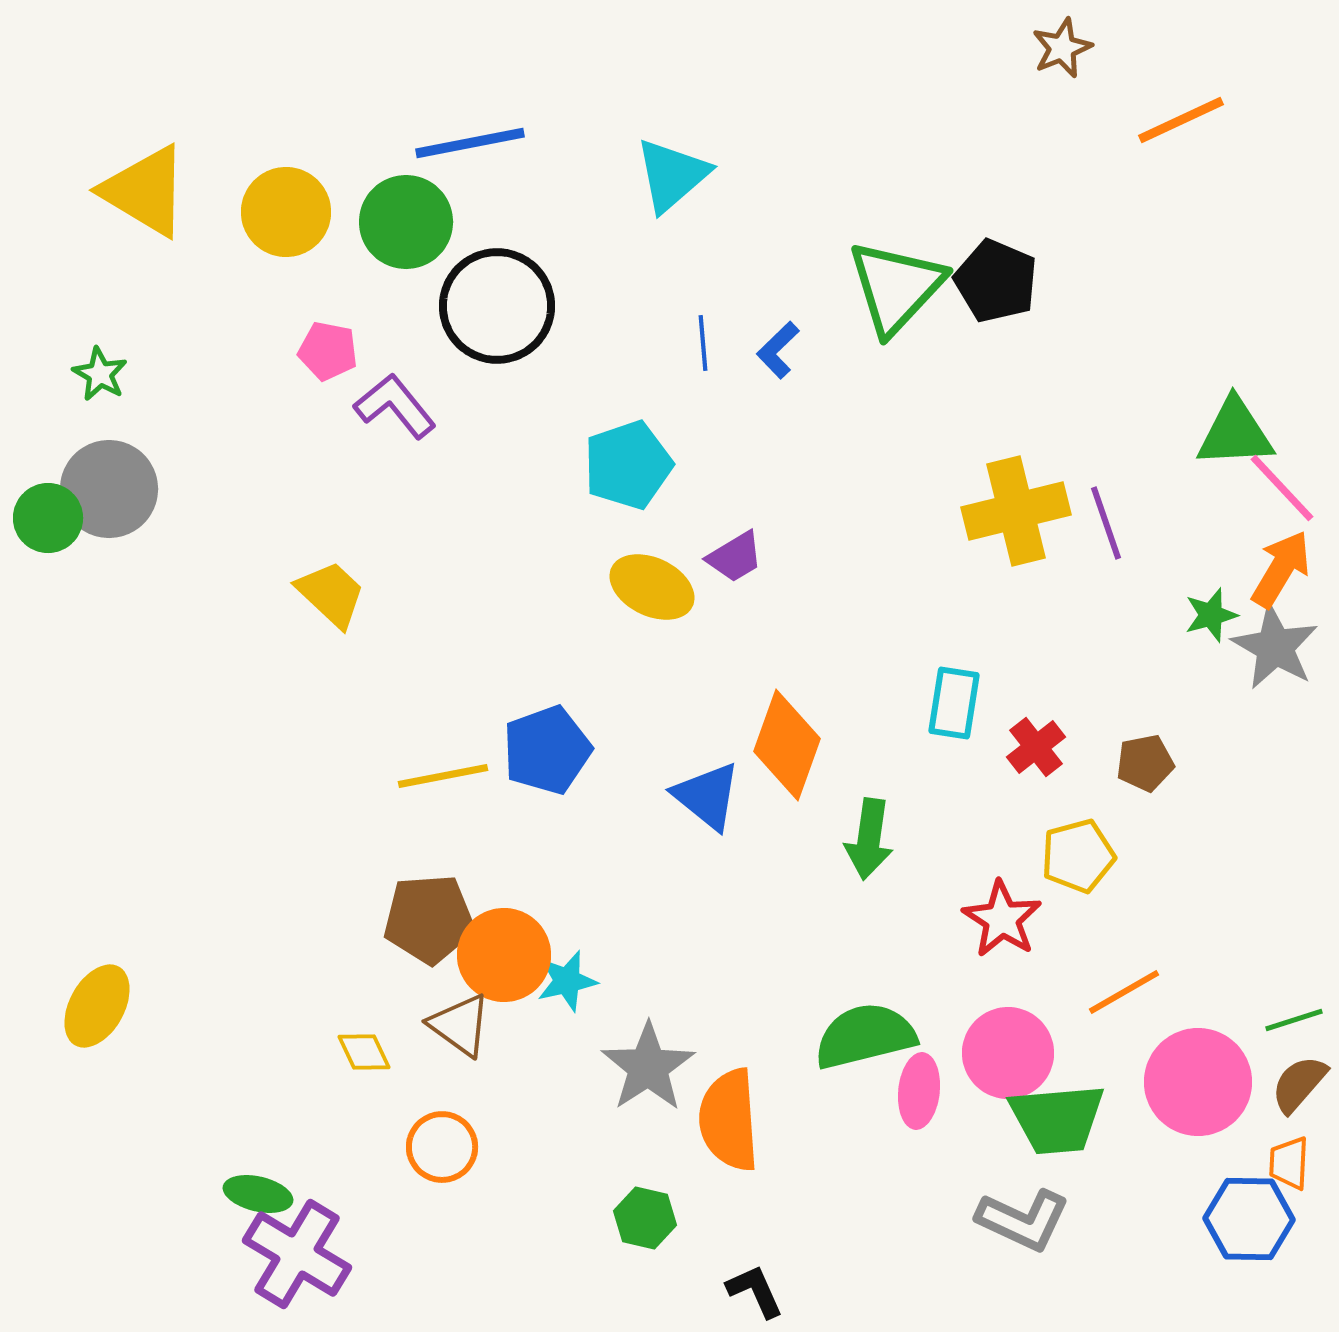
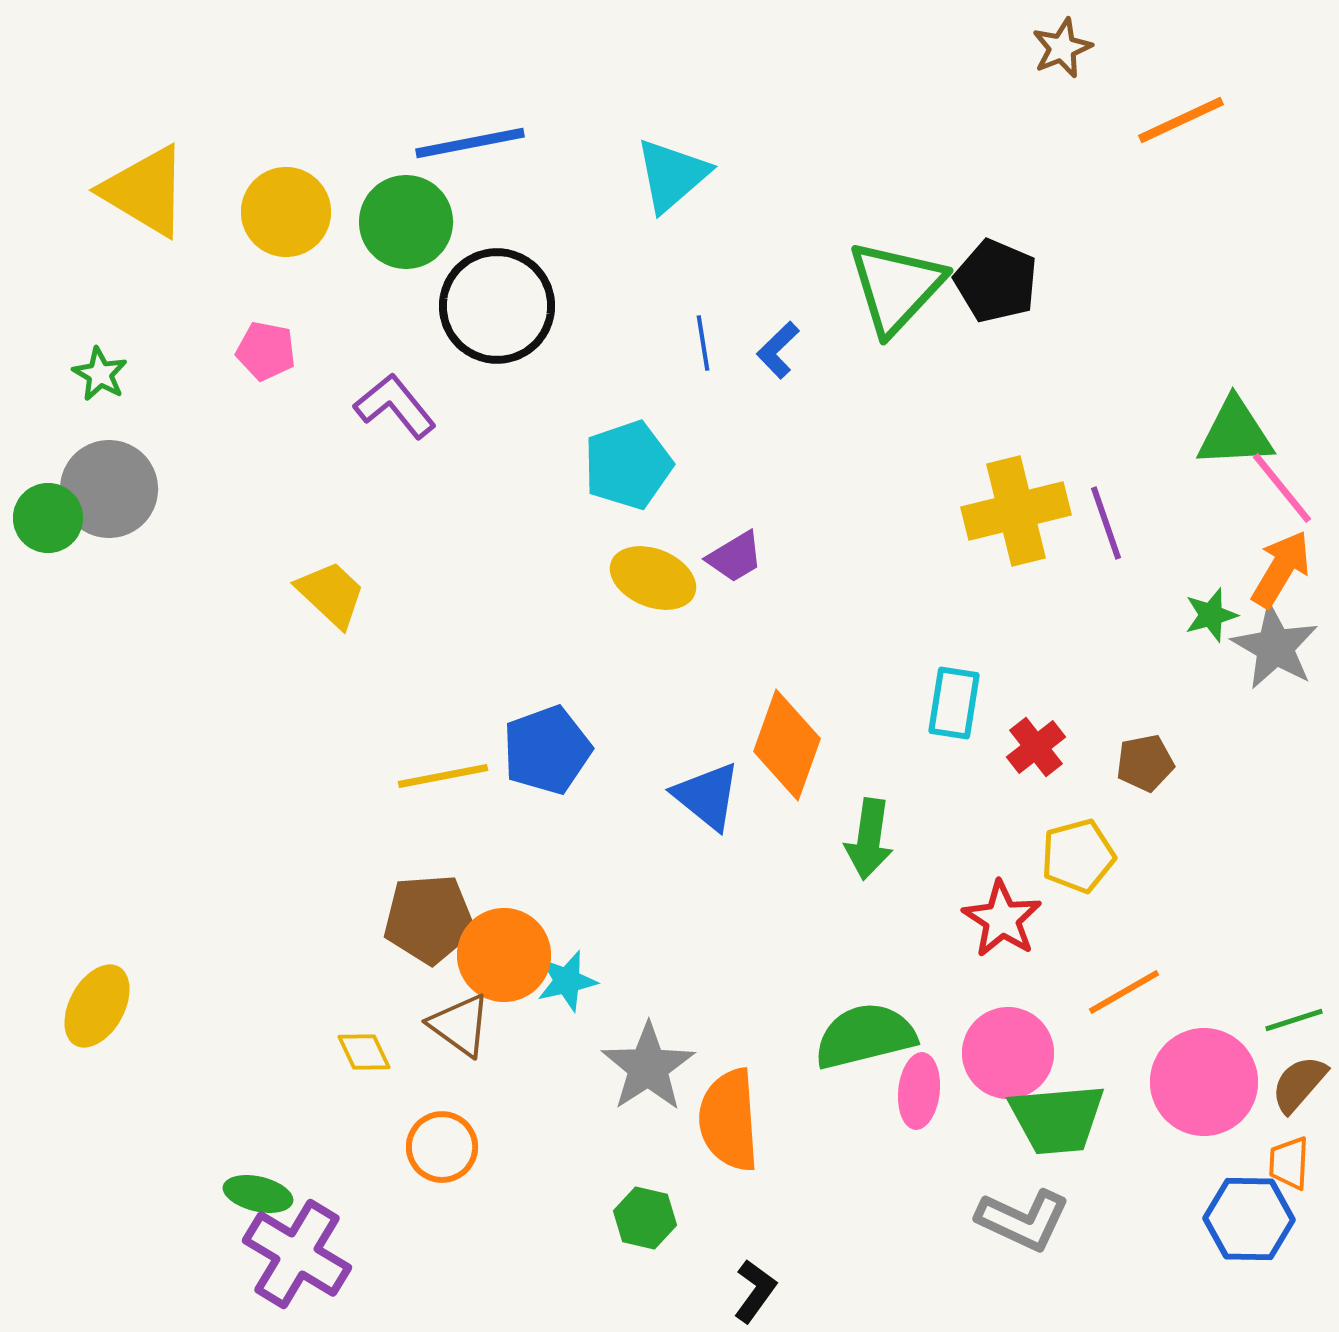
blue line at (703, 343): rotated 4 degrees counterclockwise
pink pentagon at (328, 351): moved 62 px left
pink line at (1282, 488): rotated 4 degrees clockwise
yellow ellipse at (652, 587): moved 1 px right, 9 px up; rotated 4 degrees counterclockwise
pink circle at (1198, 1082): moved 6 px right
black L-shape at (755, 1291): rotated 60 degrees clockwise
